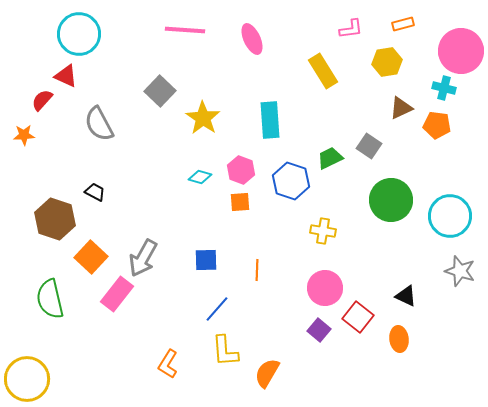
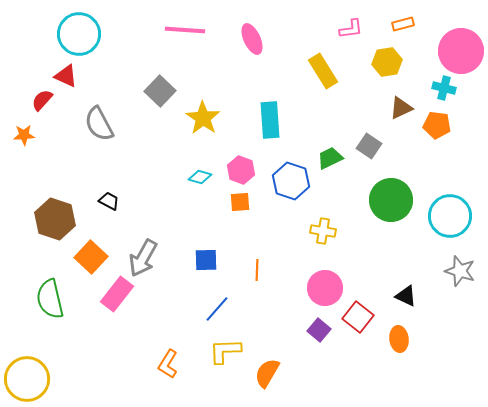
black trapezoid at (95, 192): moved 14 px right, 9 px down
yellow L-shape at (225, 351): rotated 92 degrees clockwise
